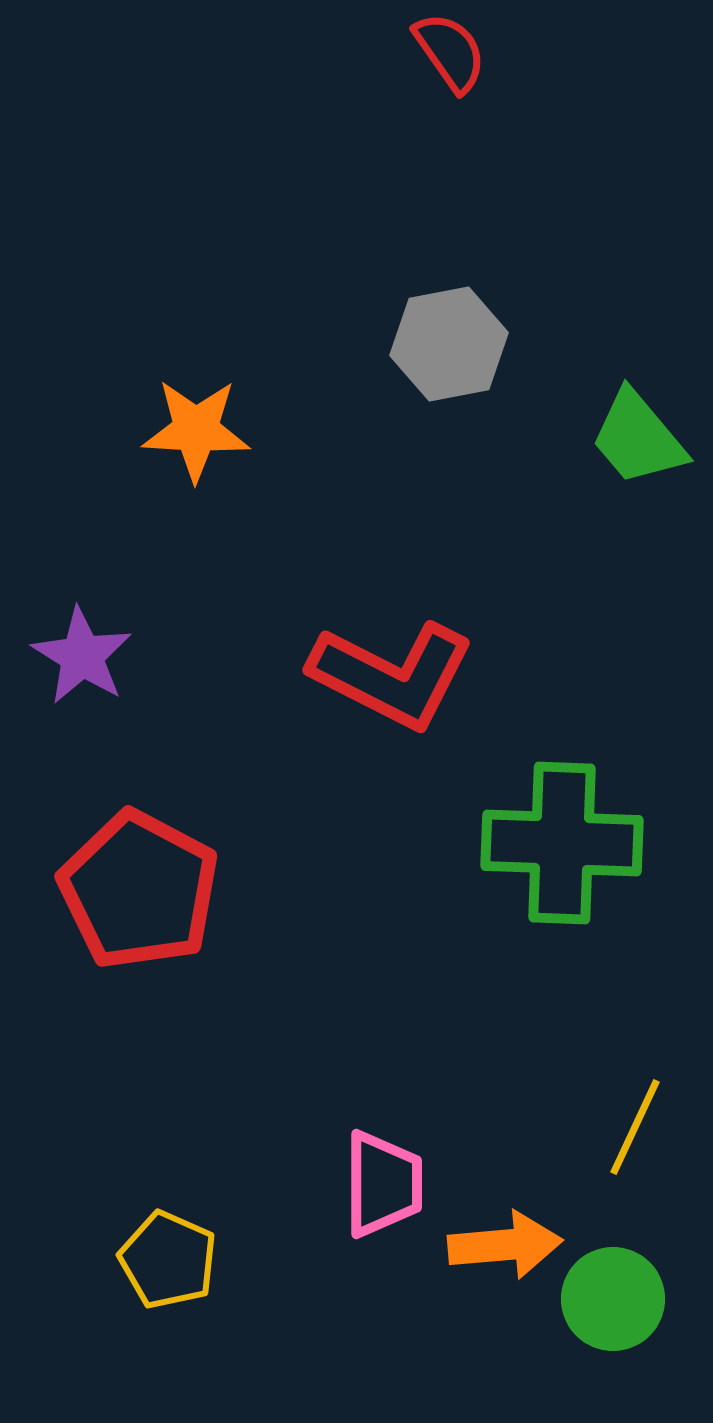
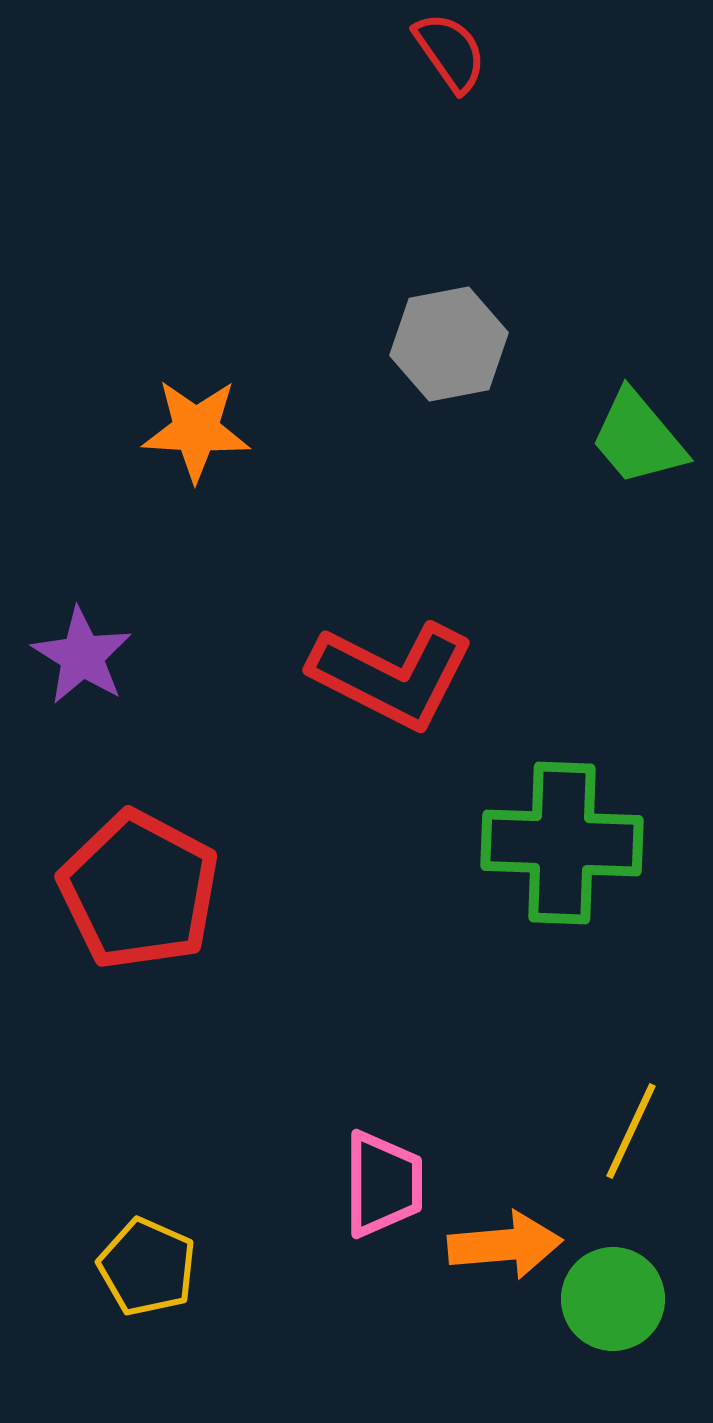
yellow line: moved 4 px left, 4 px down
yellow pentagon: moved 21 px left, 7 px down
